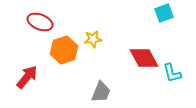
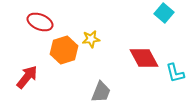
cyan square: rotated 30 degrees counterclockwise
yellow star: moved 2 px left
cyan L-shape: moved 3 px right
